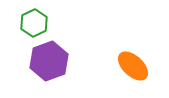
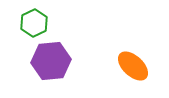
purple hexagon: moved 2 px right; rotated 15 degrees clockwise
